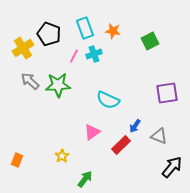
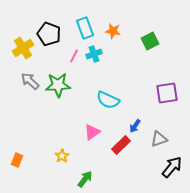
gray triangle: moved 3 px down; rotated 42 degrees counterclockwise
